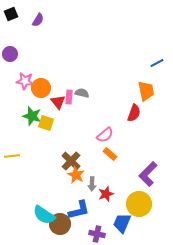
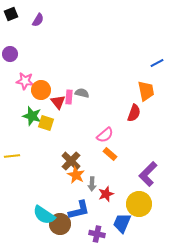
orange circle: moved 2 px down
